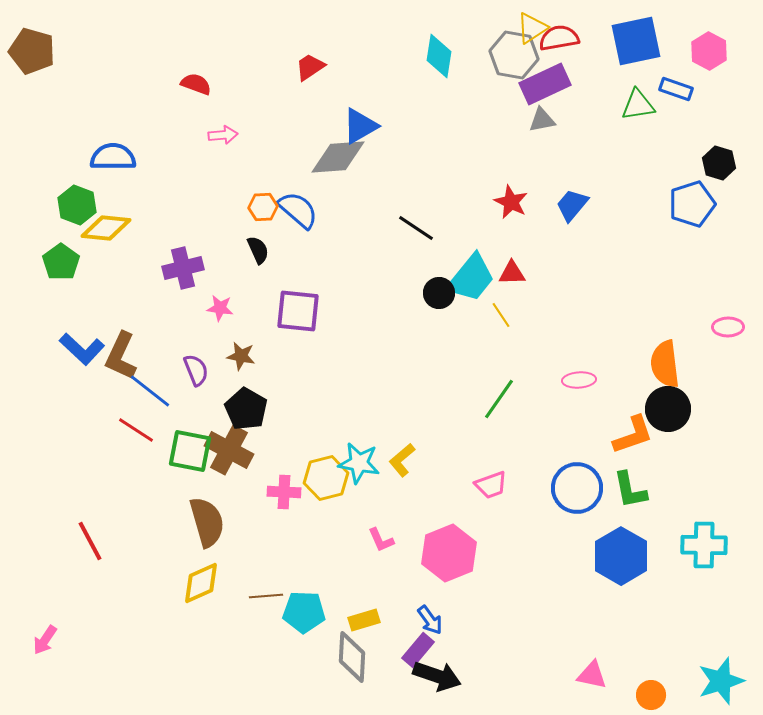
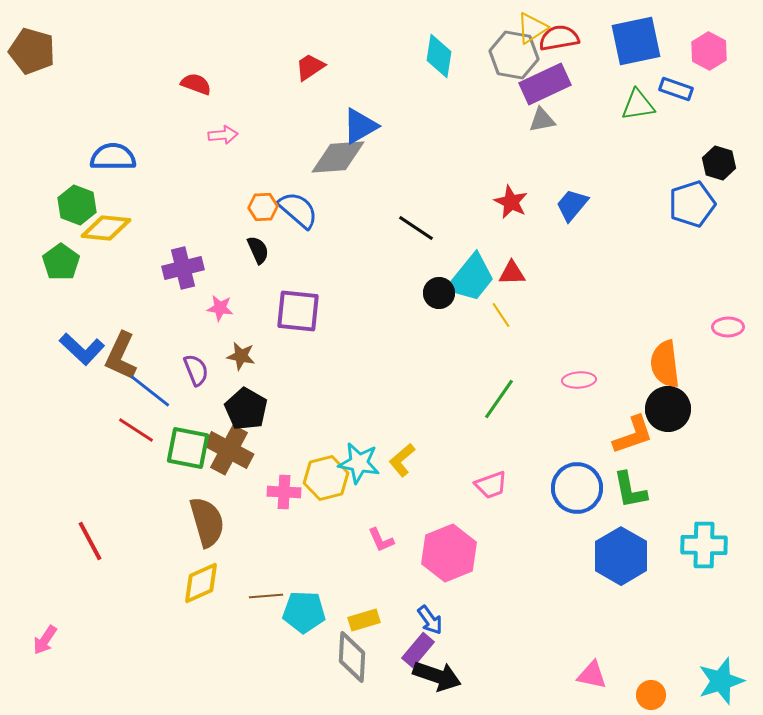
green square at (190, 451): moved 2 px left, 3 px up
